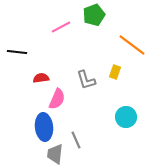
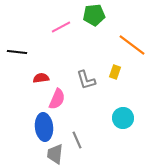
green pentagon: rotated 15 degrees clockwise
cyan circle: moved 3 px left, 1 px down
gray line: moved 1 px right
